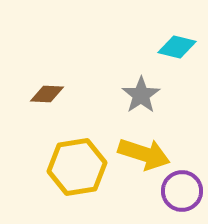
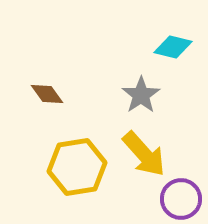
cyan diamond: moved 4 px left
brown diamond: rotated 52 degrees clockwise
yellow arrow: rotated 30 degrees clockwise
purple circle: moved 1 px left, 8 px down
